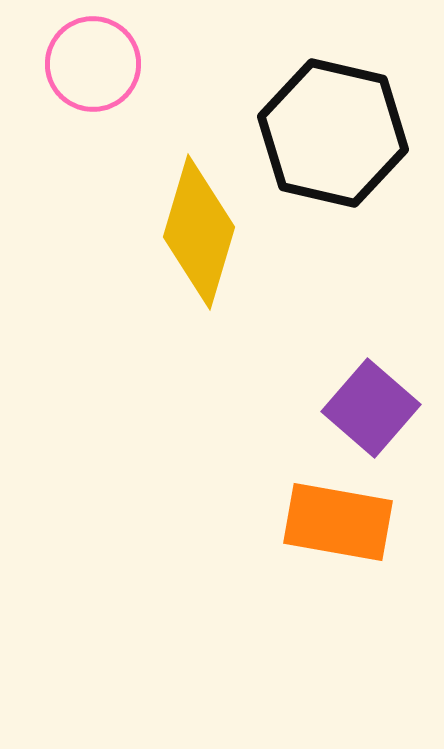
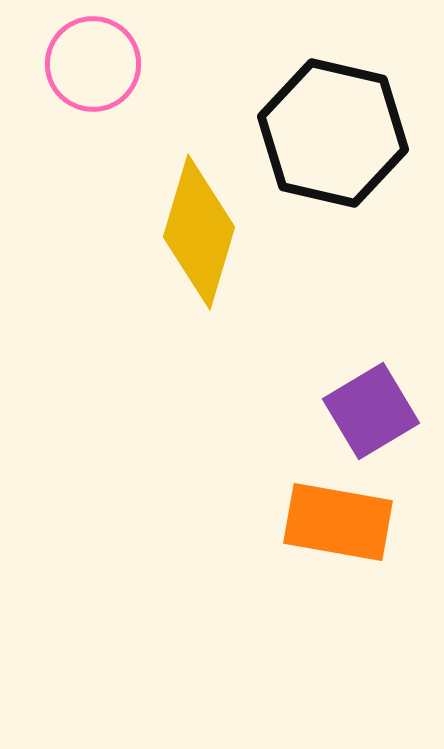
purple square: moved 3 px down; rotated 18 degrees clockwise
